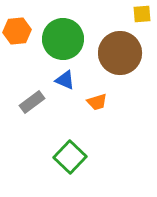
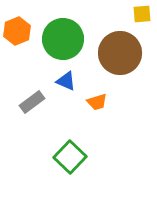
orange hexagon: rotated 16 degrees counterclockwise
blue triangle: moved 1 px right, 1 px down
